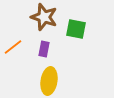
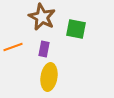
brown star: moved 2 px left; rotated 8 degrees clockwise
orange line: rotated 18 degrees clockwise
yellow ellipse: moved 4 px up
